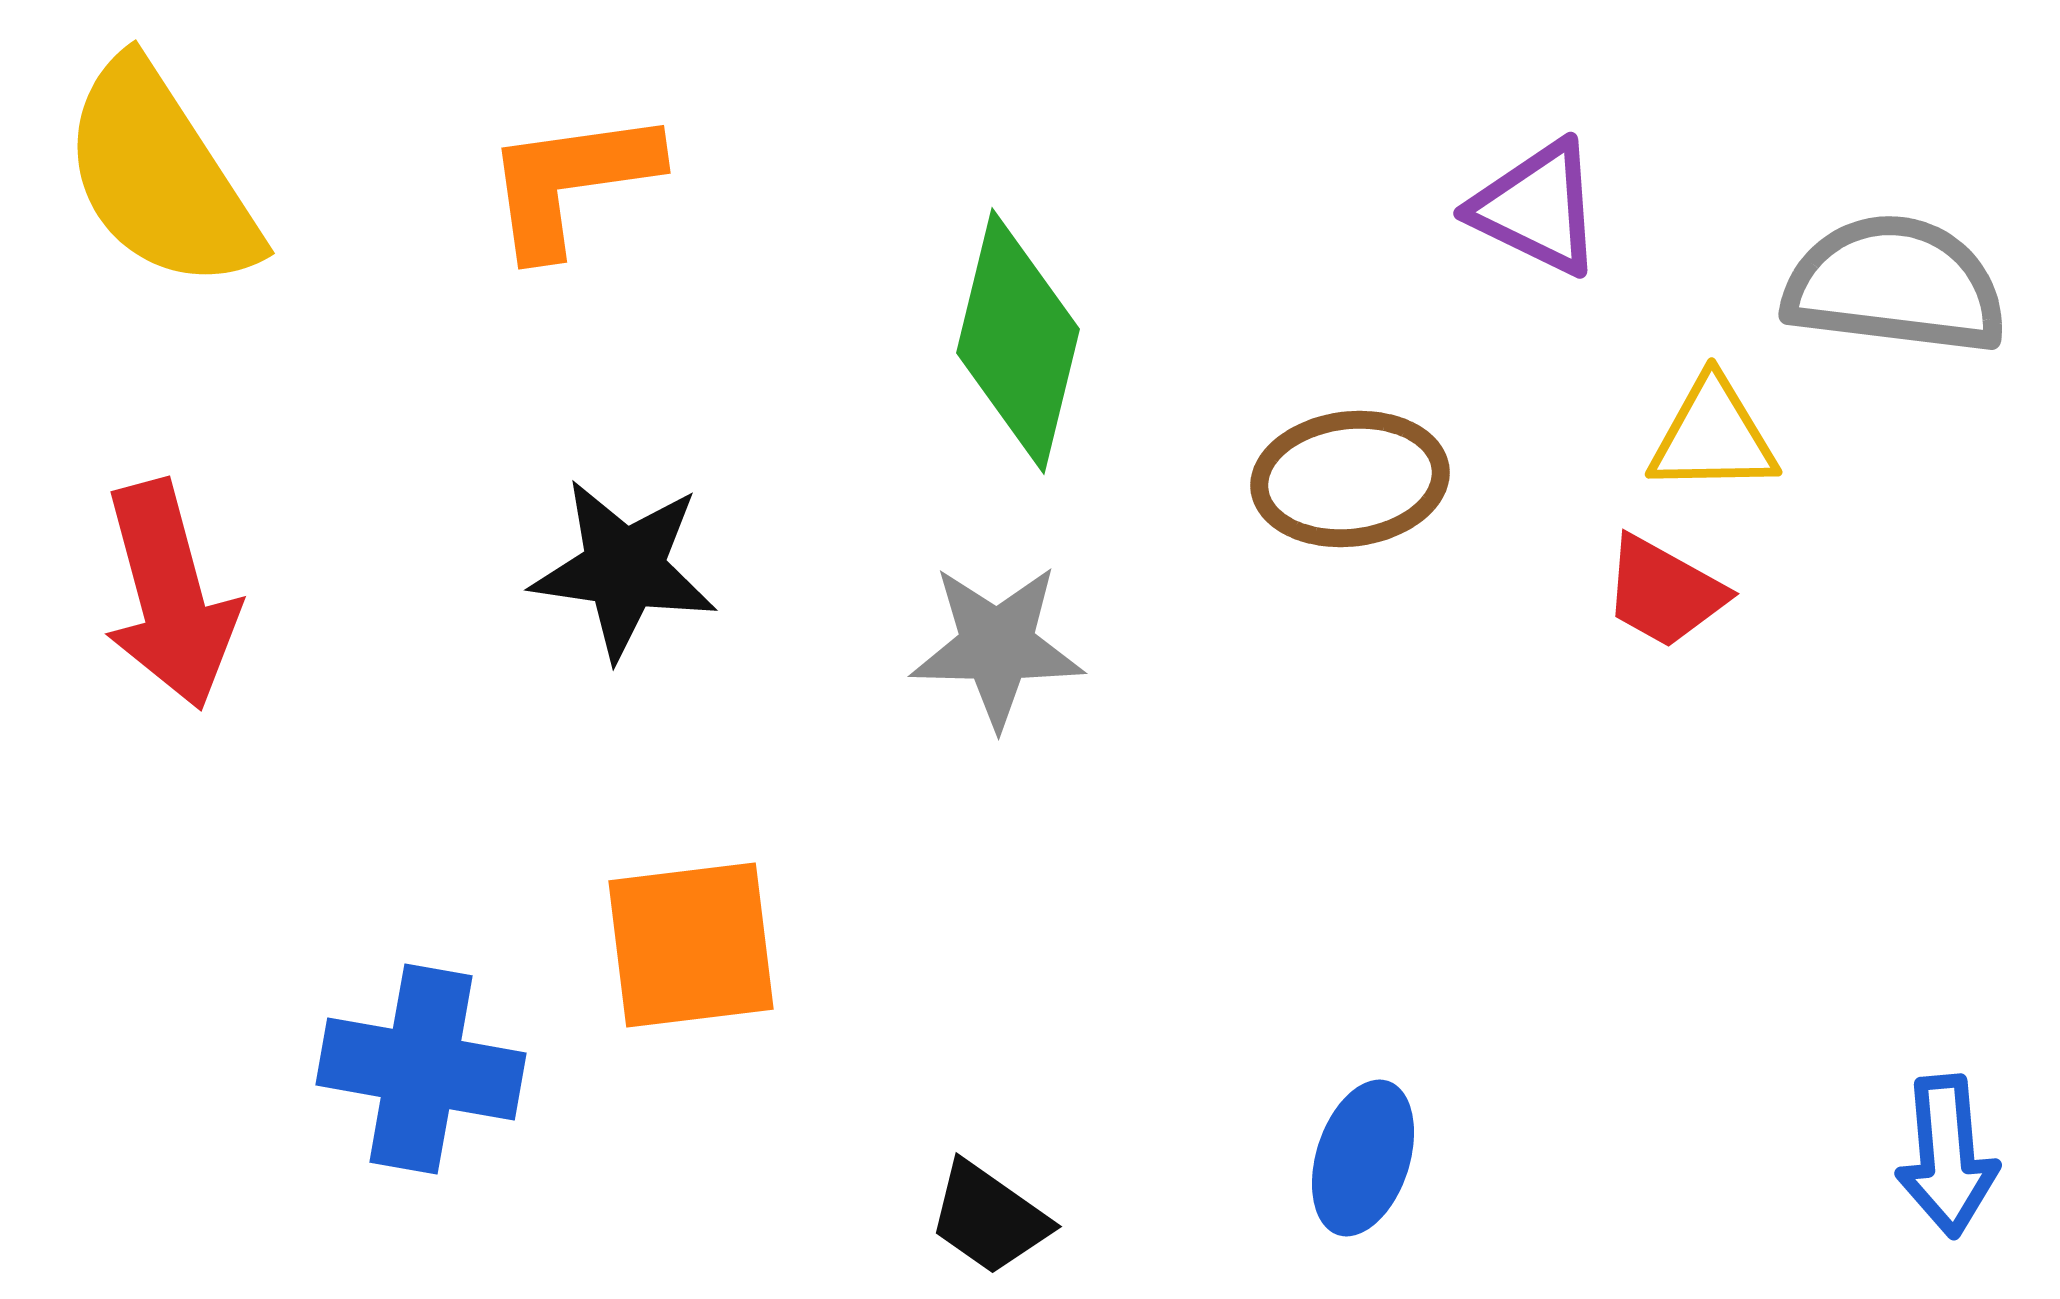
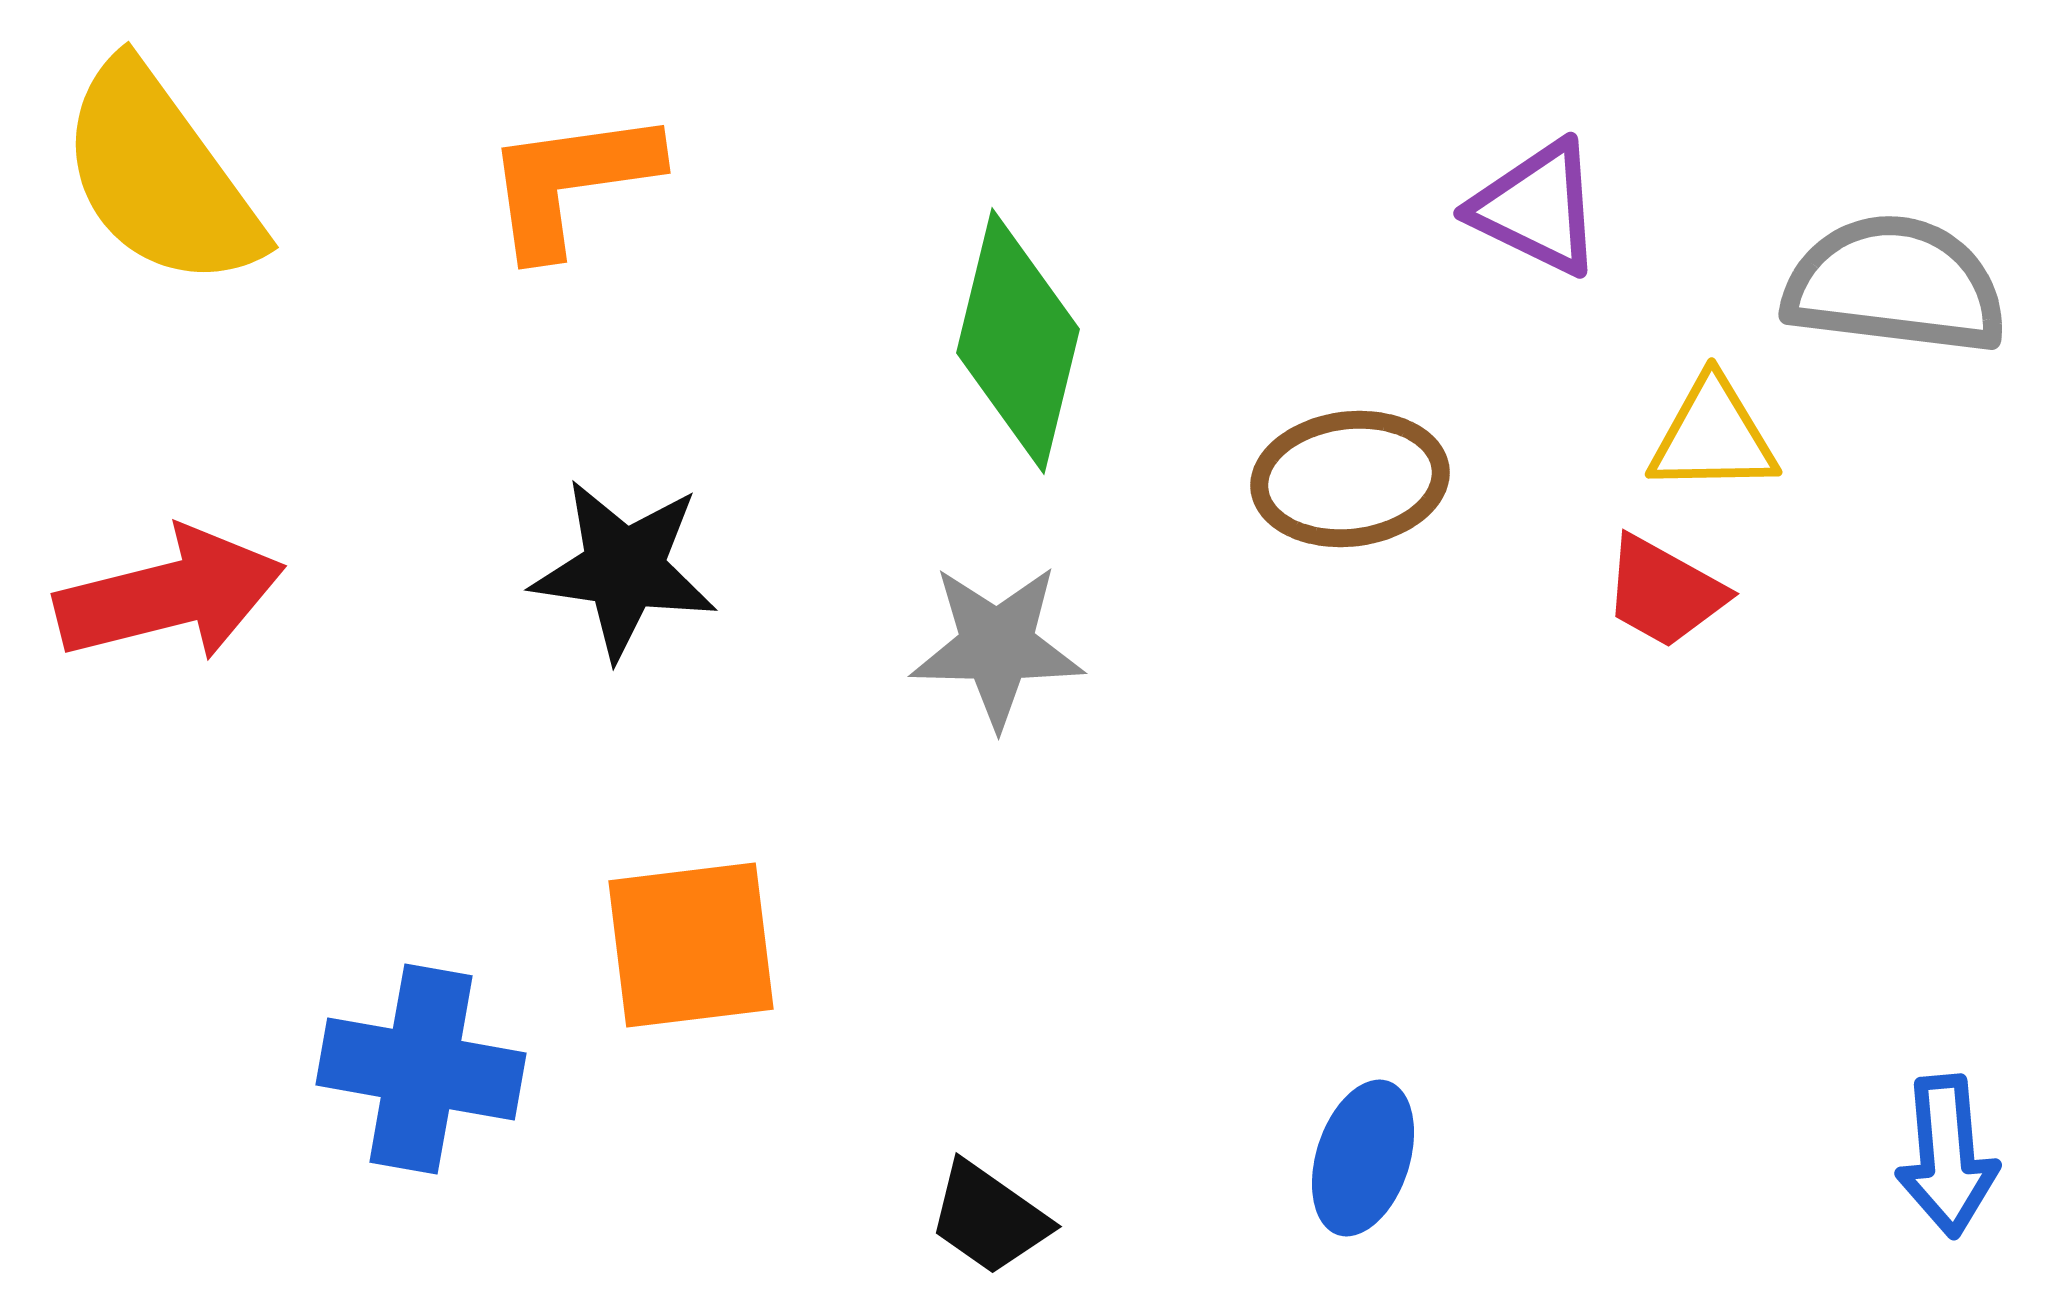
yellow semicircle: rotated 3 degrees counterclockwise
red arrow: rotated 89 degrees counterclockwise
